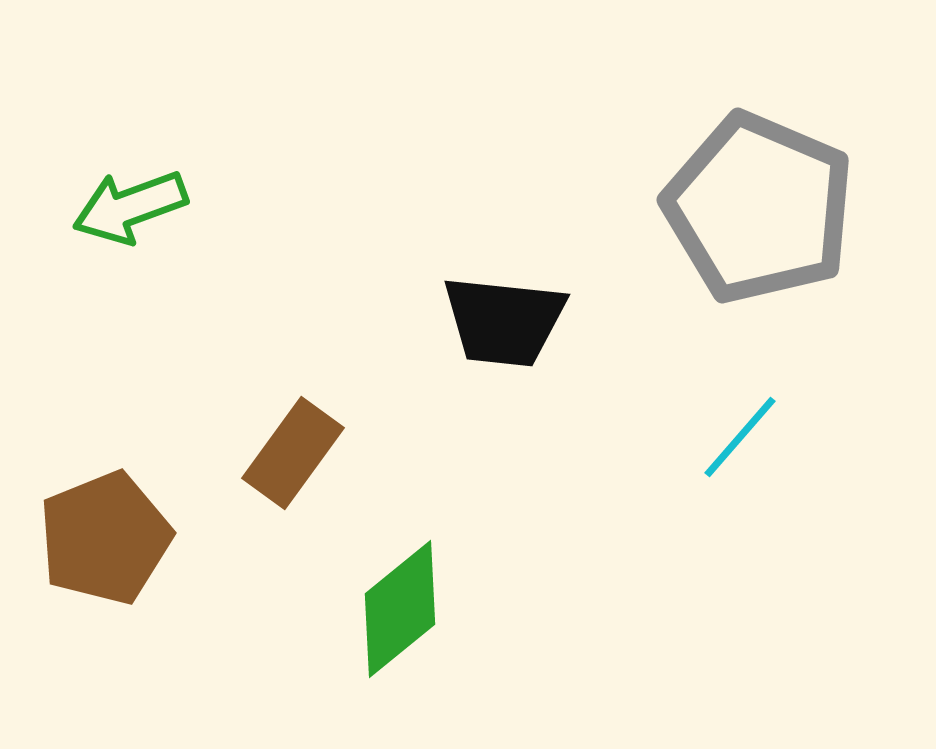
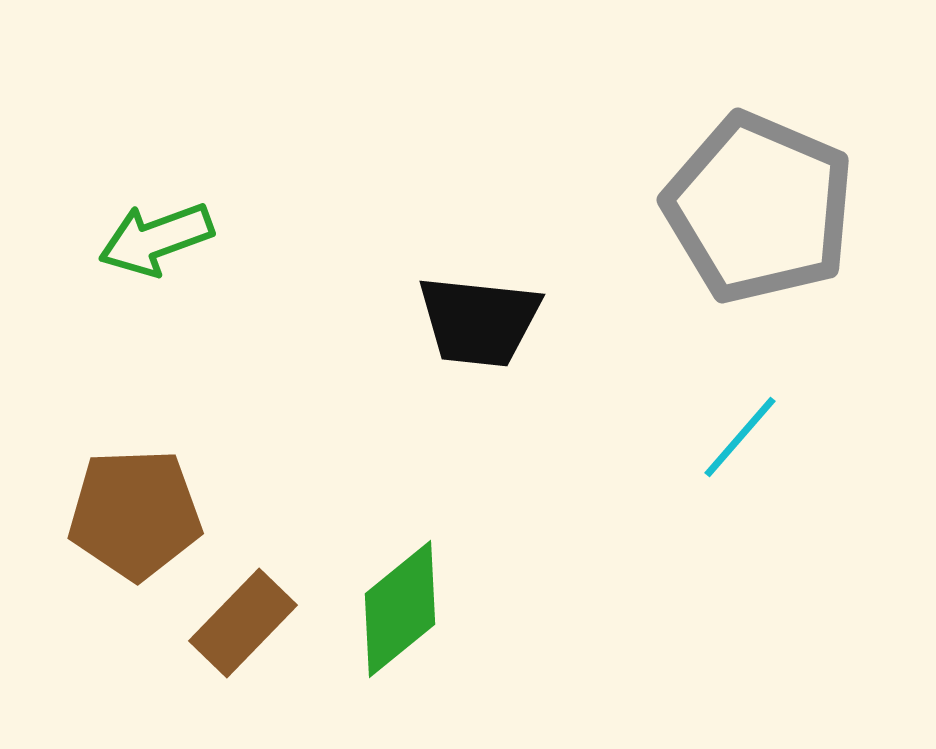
green arrow: moved 26 px right, 32 px down
black trapezoid: moved 25 px left
brown rectangle: moved 50 px left, 170 px down; rotated 8 degrees clockwise
brown pentagon: moved 30 px right, 24 px up; rotated 20 degrees clockwise
